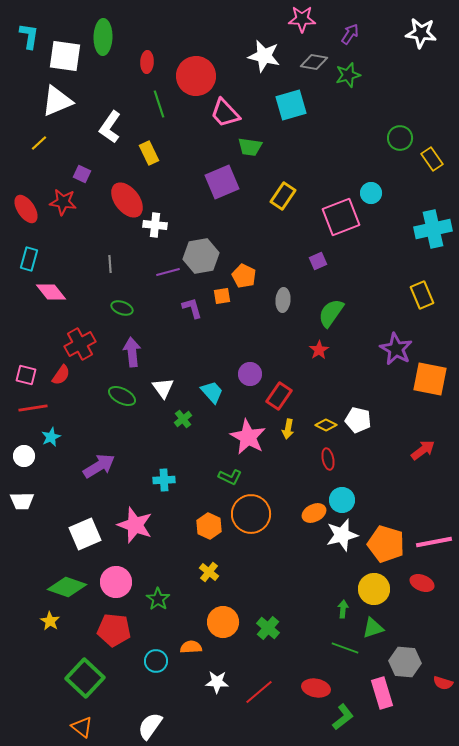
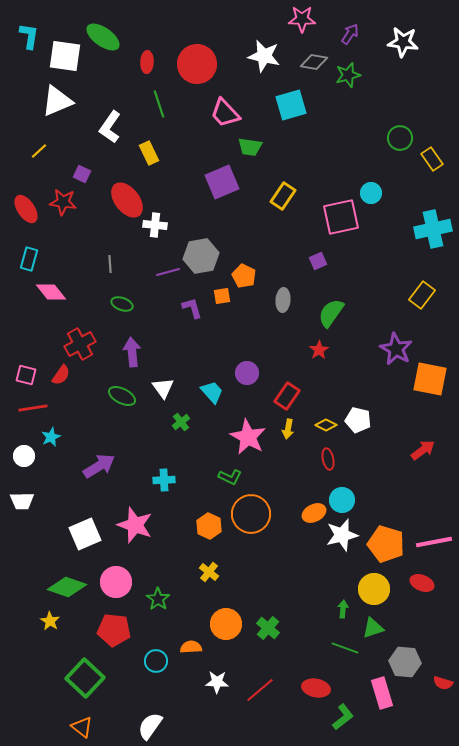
white star at (421, 33): moved 18 px left, 9 px down
green ellipse at (103, 37): rotated 56 degrees counterclockwise
red circle at (196, 76): moved 1 px right, 12 px up
yellow line at (39, 143): moved 8 px down
pink square at (341, 217): rotated 9 degrees clockwise
yellow rectangle at (422, 295): rotated 60 degrees clockwise
green ellipse at (122, 308): moved 4 px up
purple circle at (250, 374): moved 3 px left, 1 px up
red rectangle at (279, 396): moved 8 px right
green cross at (183, 419): moved 2 px left, 3 px down
orange circle at (223, 622): moved 3 px right, 2 px down
red line at (259, 692): moved 1 px right, 2 px up
